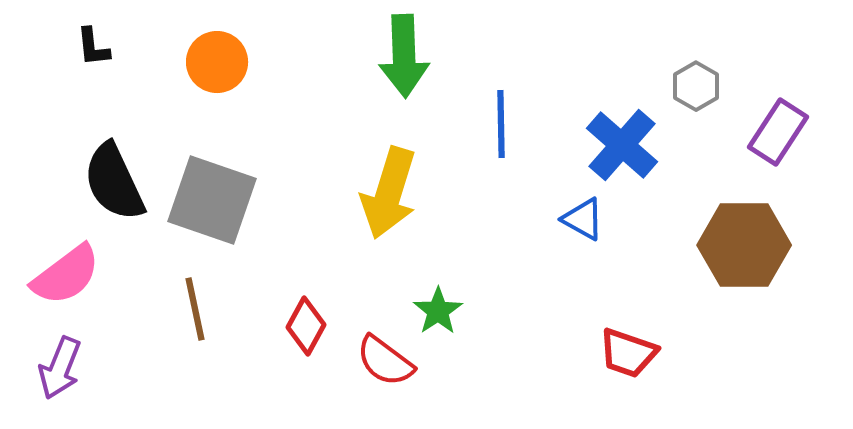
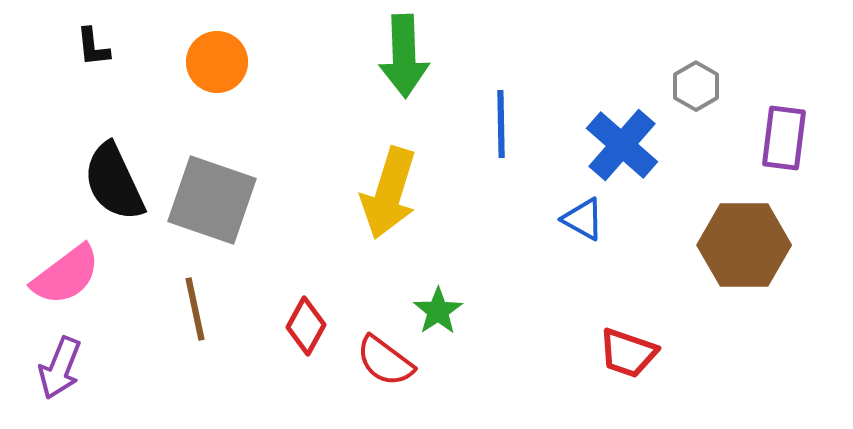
purple rectangle: moved 6 px right, 6 px down; rotated 26 degrees counterclockwise
